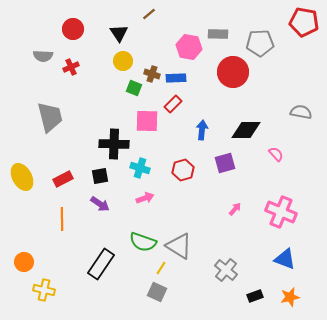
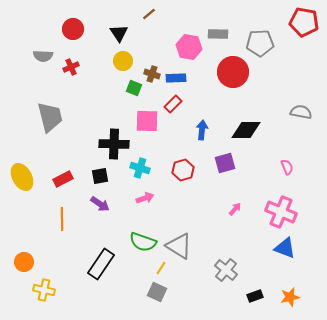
pink semicircle at (276, 154): moved 11 px right, 13 px down; rotated 21 degrees clockwise
blue triangle at (285, 259): moved 11 px up
